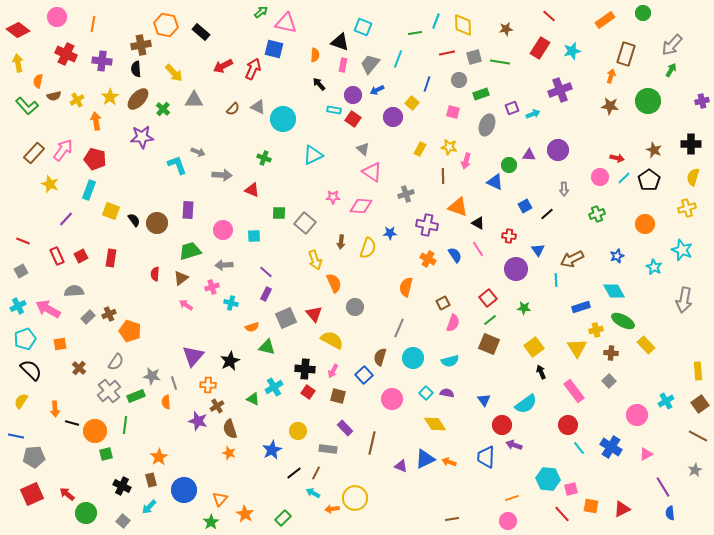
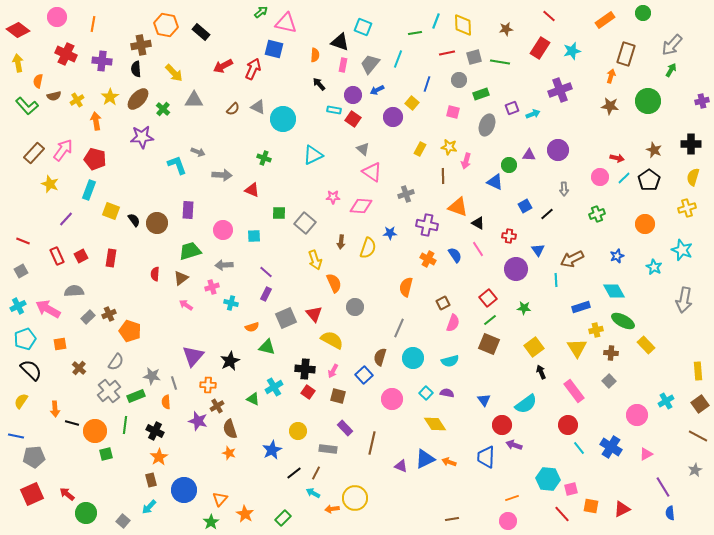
black cross at (122, 486): moved 33 px right, 55 px up
